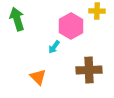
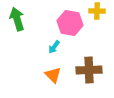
pink hexagon: moved 1 px left, 3 px up; rotated 20 degrees counterclockwise
orange triangle: moved 15 px right, 2 px up
